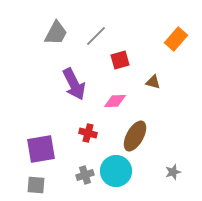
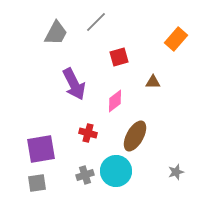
gray line: moved 14 px up
red square: moved 1 px left, 3 px up
brown triangle: rotated 14 degrees counterclockwise
pink diamond: rotated 35 degrees counterclockwise
gray star: moved 3 px right
gray square: moved 1 px right, 2 px up; rotated 12 degrees counterclockwise
